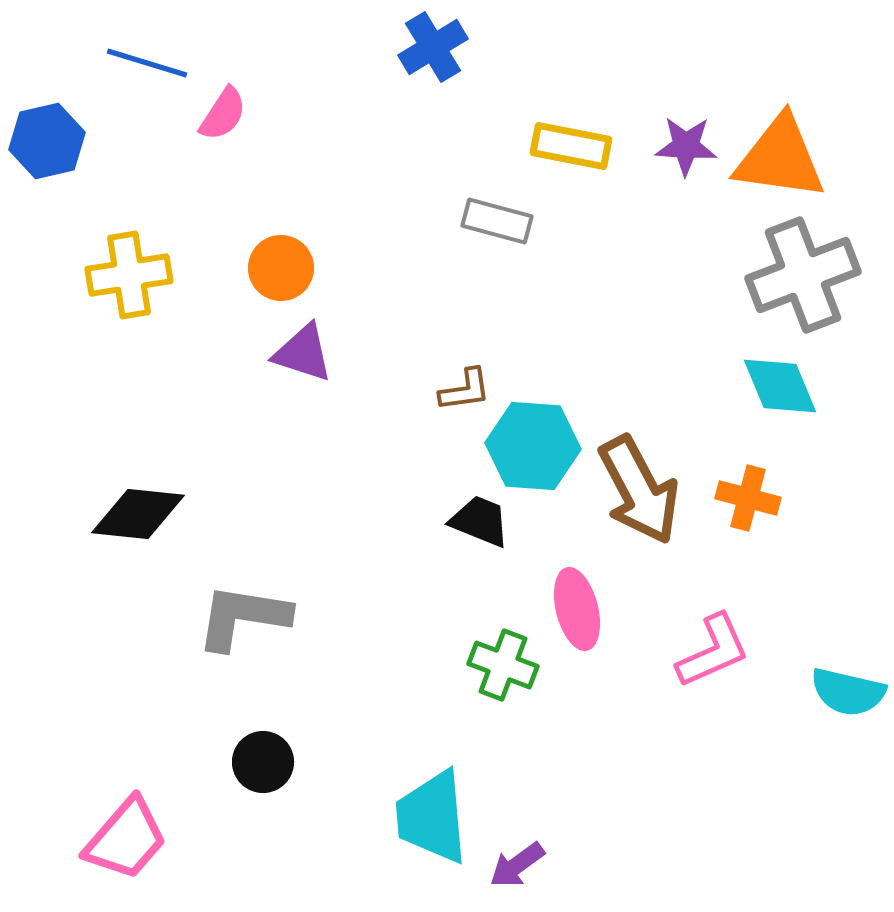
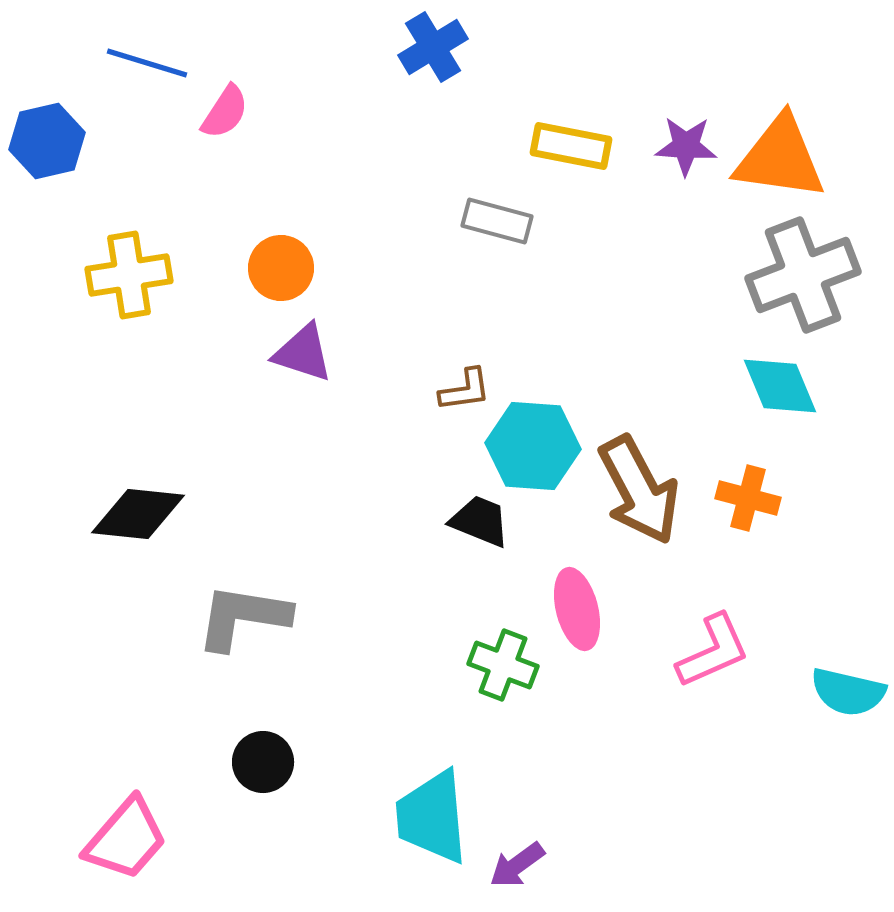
pink semicircle: moved 2 px right, 2 px up
